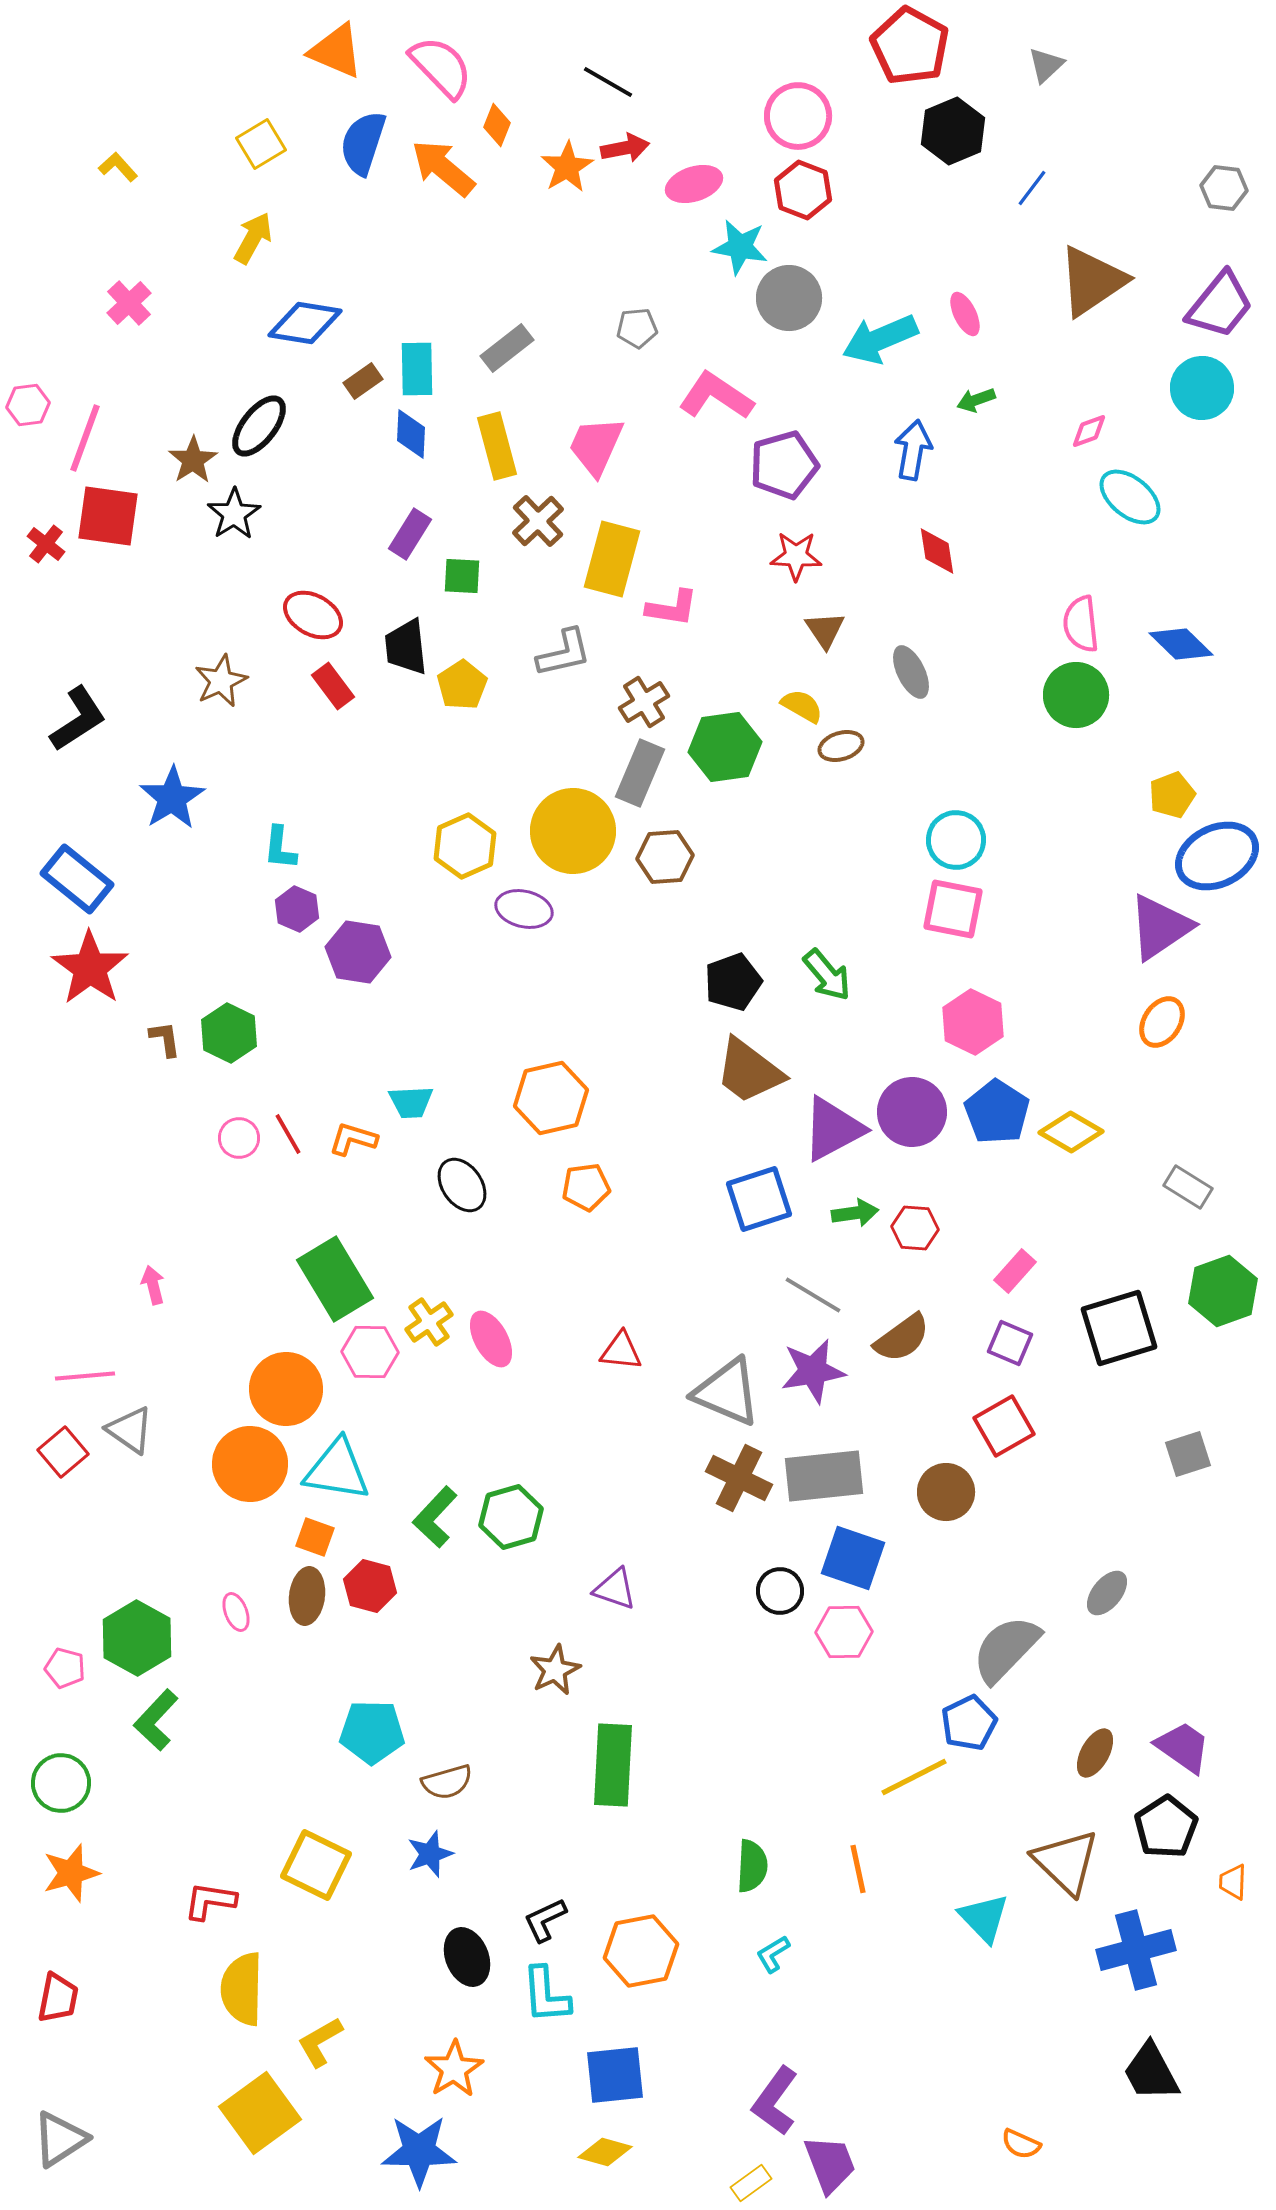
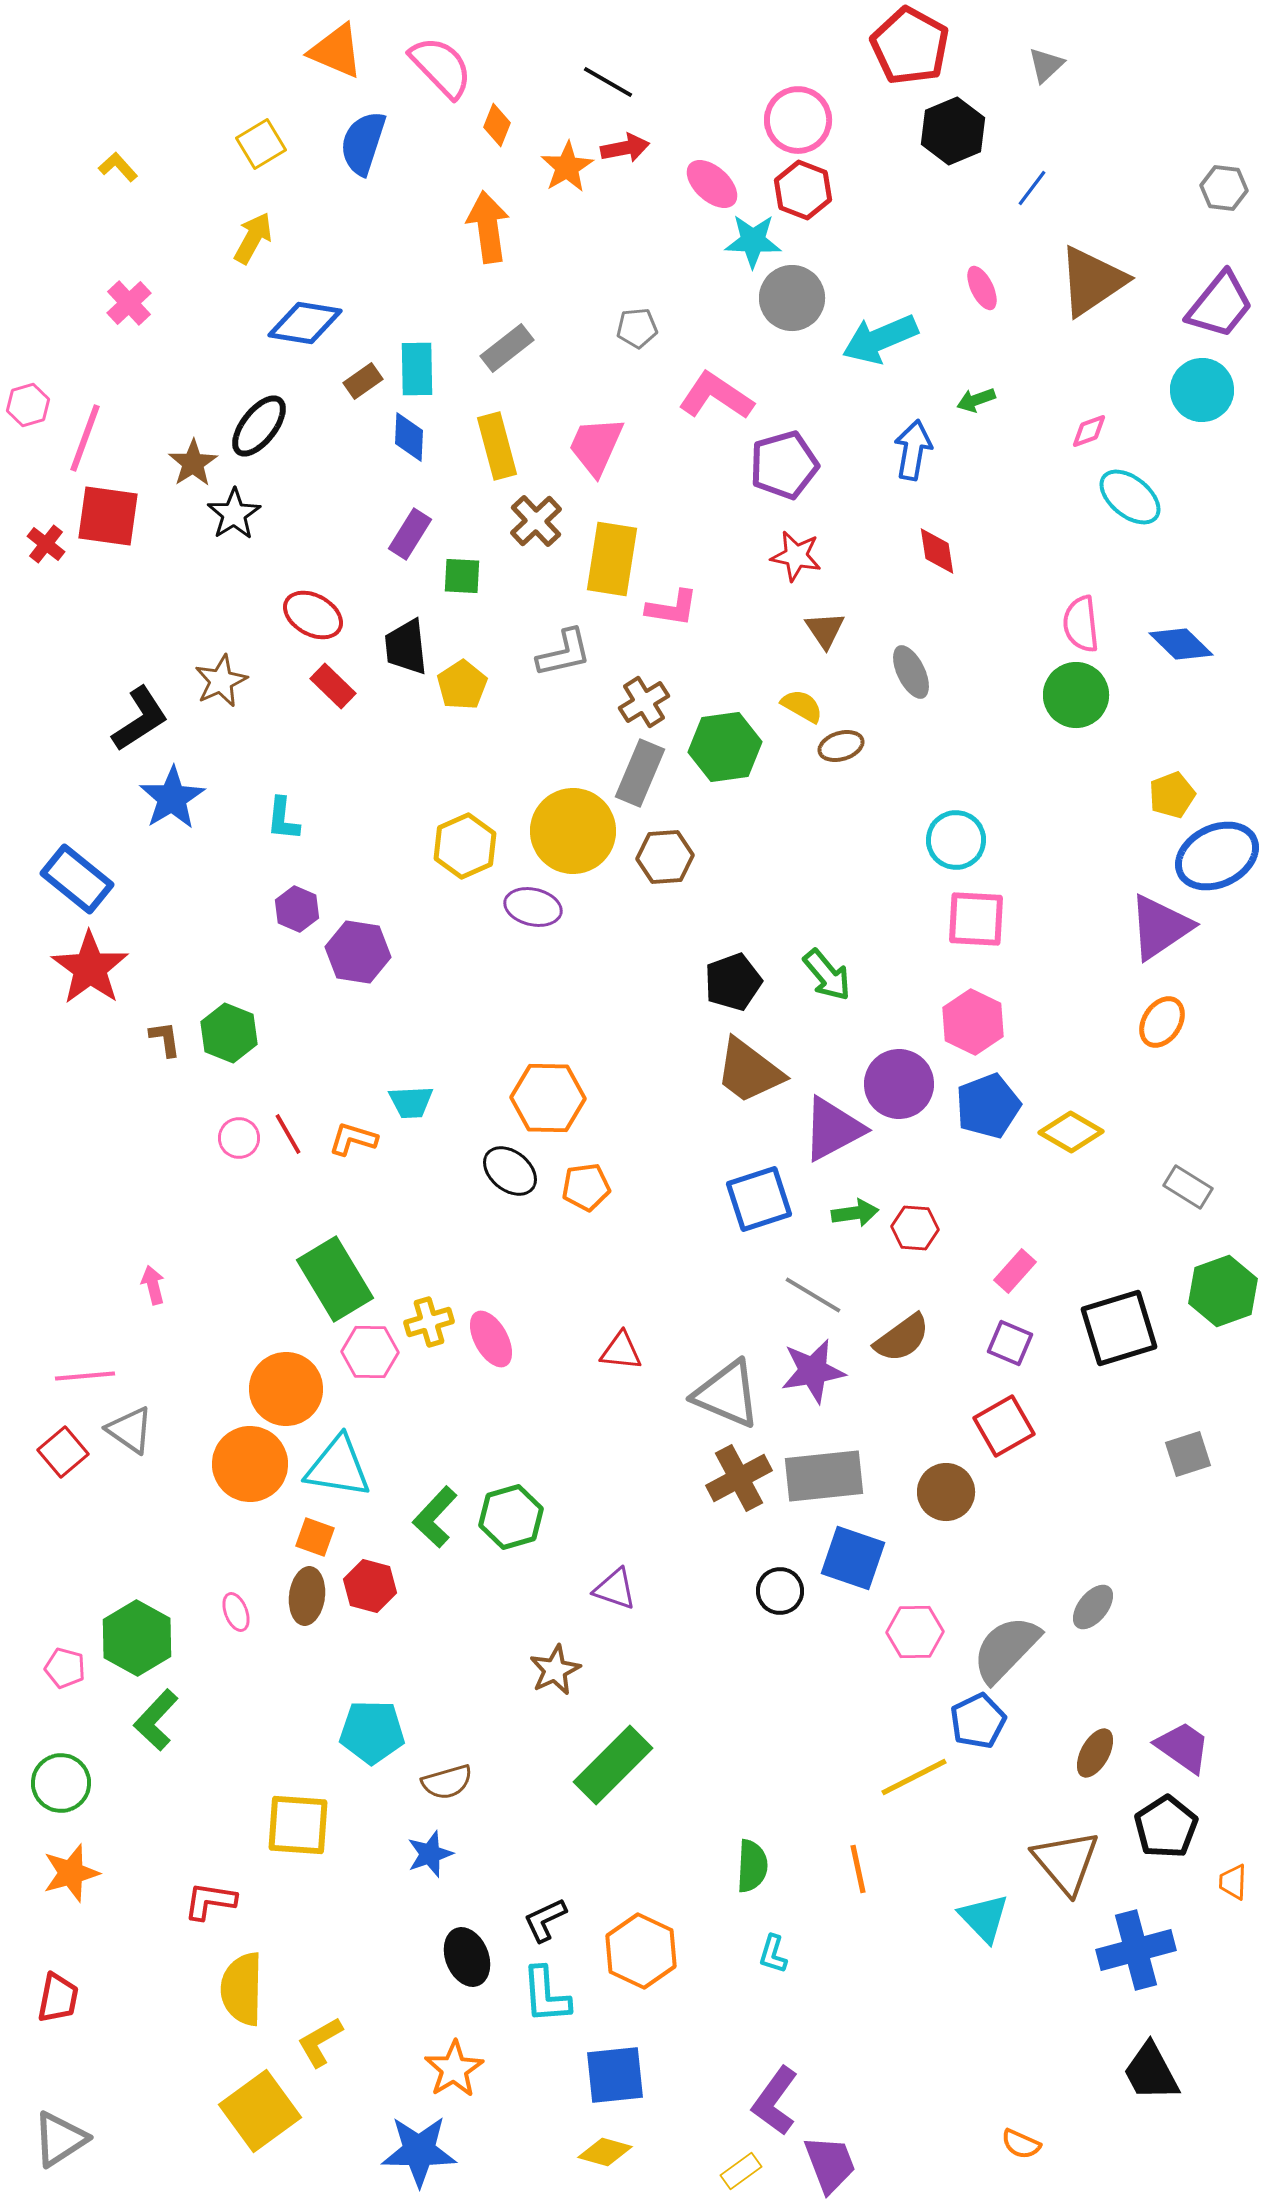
pink circle at (798, 116): moved 4 px down
orange arrow at (443, 168): moved 45 px right, 59 px down; rotated 42 degrees clockwise
pink ellipse at (694, 184): moved 18 px right; rotated 60 degrees clockwise
cyan star at (740, 247): moved 13 px right, 6 px up; rotated 8 degrees counterclockwise
gray circle at (789, 298): moved 3 px right
pink ellipse at (965, 314): moved 17 px right, 26 px up
cyan circle at (1202, 388): moved 2 px down
pink hexagon at (28, 405): rotated 9 degrees counterclockwise
blue diamond at (411, 434): moved 2 px left, 3 px down
brown star at (193, 460): moved 3 px down
brown cross at (538, 521): moved 2 px left
red star at (796, 556): rotated 9 degrees clockwise
yellow rectangle at (612, 559): rotated 6 degrees counterclockwise
red rectangle at (333, 686): rotated 9 degrees counterclockwise
black L-shape at (78, 719): moved 62 px right
cyan L-shape at (280, 848): moved 3 px right, 29 px up
purple ellipse at (524, 909): moved 9 px right, 2 px up
pink square at (953, 909): moved 23 px right, 10 px down; rotated 8 degrees counterclockwise
green hexagon at (229, 1033): rotated 4 degrees counterclockwise
orange hexagon at (551, 1098): moved 3 px left; rotated 14 degrees clockwise
purple circle at (912, 1112): moved 13 px left, 28 px up
blue pentagon at (997, 1112): moved 9 px left, 6 px up; rotated 18 degrees clockwise
black ellipse at (462, 1185): moved 48 px right, 14 px up; rotated 16 degrees counterclockwise
yellow cross at (429, 1322): rotated 18 degrees clockwise
gray triangle at (727, 1392): moved 2 px down
cyan triangle at (337, 1470): moved 1 px right, 3 px up
brown cross at (739, 1478): rotated 36 degrees clockwise
gray ellipse at (1107, 1593): moved 14 px left, 14 px down
pink hexagon at (844, 1632): moved 71 px right
blue pentagon at (969, 1723): moved 9 px right, 2 px up
green rectangle at (613, 1765): rotated 42 degrees clockwise
brown triangle at (1066, 1862): rotated 6 degrees clockwise
yellow square at (316, 1865): moved 18 px left, 40 px up; rotated 22 degrees counterclockwise
orange hexagon at (641, 1951): rotated 24 degrees counterclockwise
cyan L-shape at (773, 1954): rotated 42 degrees counterclockwise
yellow square at (260, 2113): moved 2 px up
yellow rectangle at (751, 2183): moved 10 px left, 12 px up
